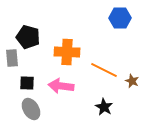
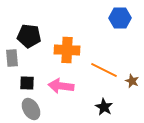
black pentagon: moved 1 px right, 1 px up; rotated 10 degrees counterclockwise
orange cross: moved 2 px up
